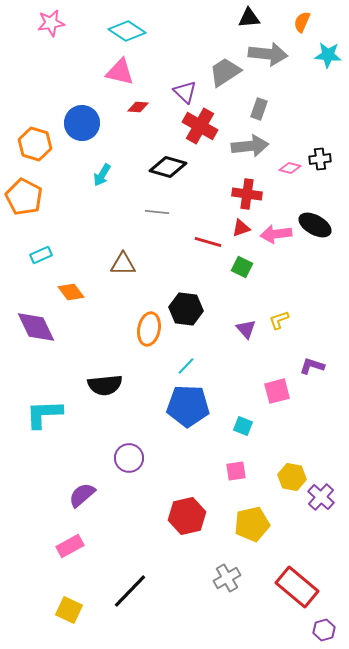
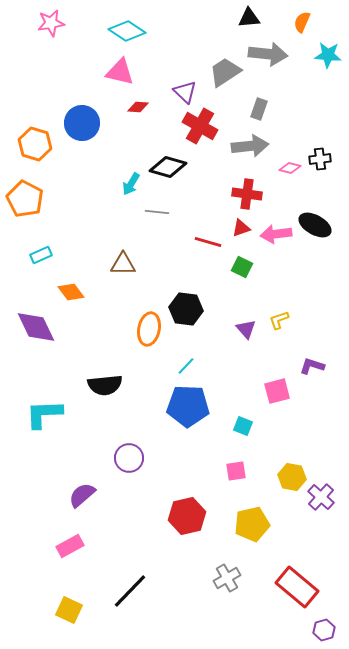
cyan arrow at (102, 175): moved 29 px right, 9 px down
orange pentagon at (24, 197): moved 1 px right, 2 px down
